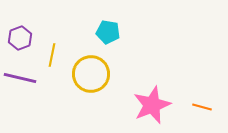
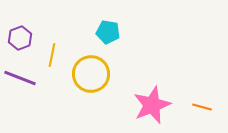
purple line: rotated 8 degrees clockwise
